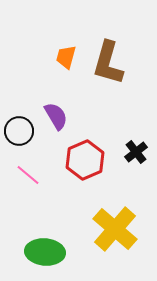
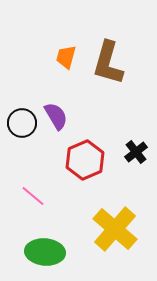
black circle: moved 3 px right, 8 px up
pink line: moved 5 px right, 21 px down
